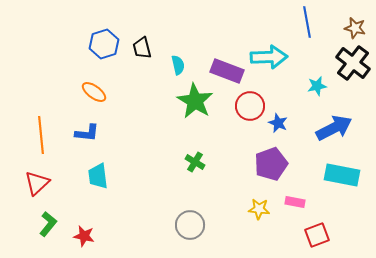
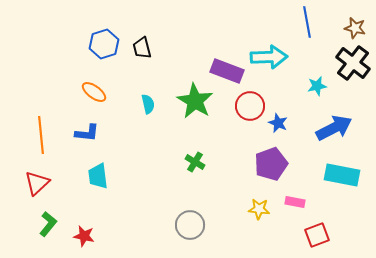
cyan semicircle: moved 30 px left, 39 px down
